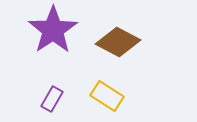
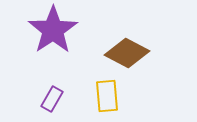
brown diamond: moved 9 px right, 11 px down
yellow rectangle: rotated 52 degrees clockwise
